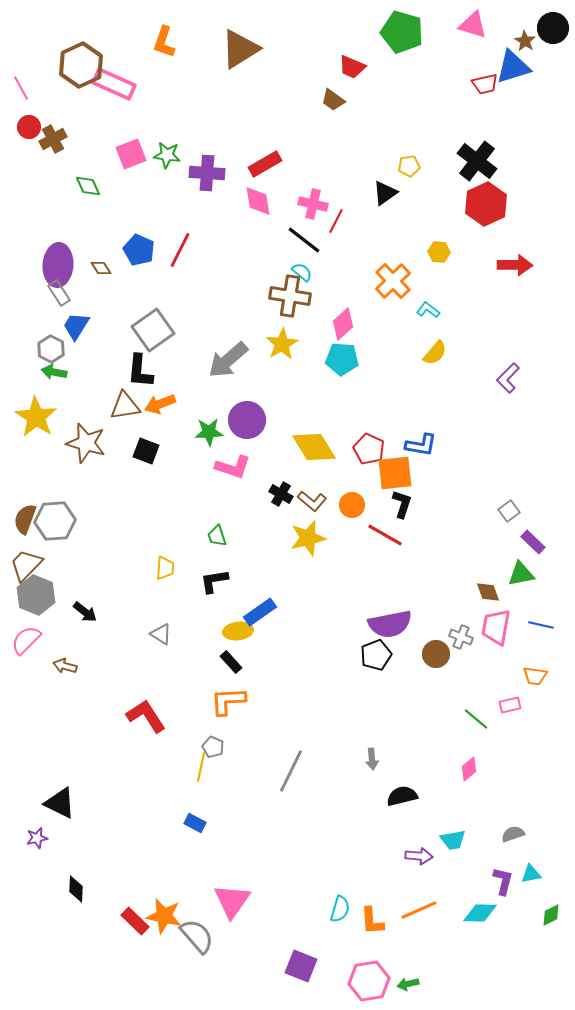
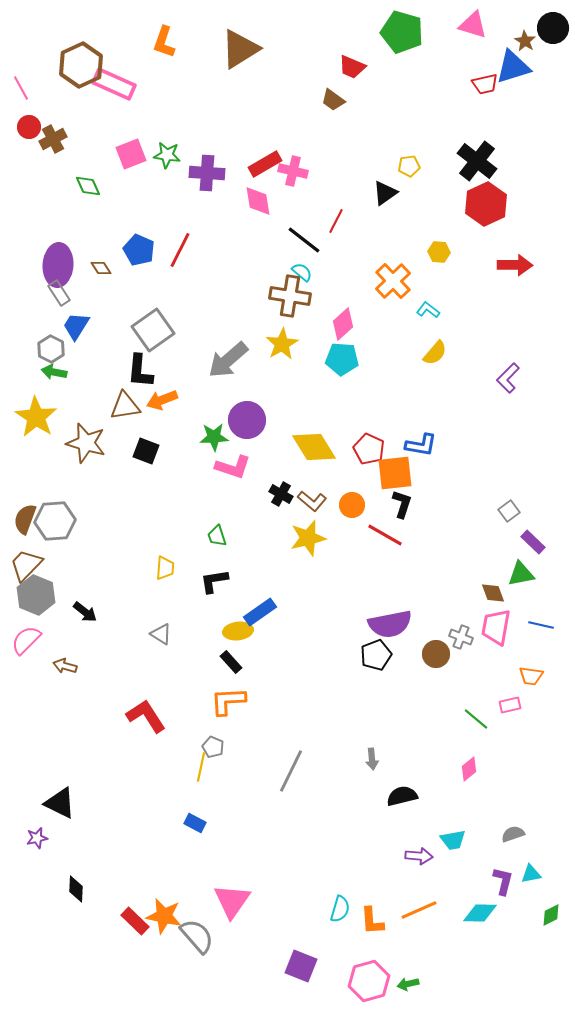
pink cross at (313, 204): moved 20 px left, 33 px up
orange arrow at (160, 404): moved 2 px right, 4 px up
green star at (209, 432): moved 5 px right, 5 px down
brown diamond at (488, 592): moved 5 px right, 1 px down
orange trapezoid at (535, 676): moved 4 px left
pink hexagon at (369, 981): rotated 6 degrees counterclockwise
